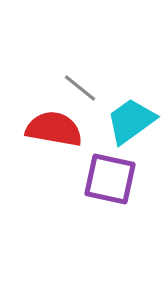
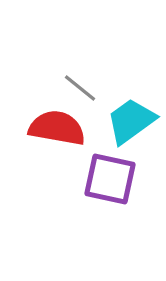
red semicircle: moved 3 px right, 1 px up
